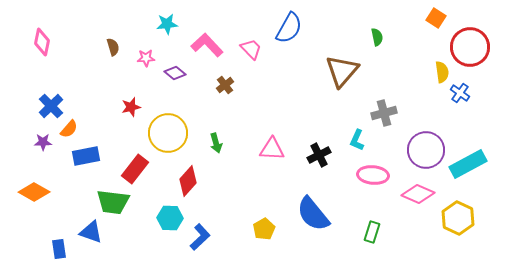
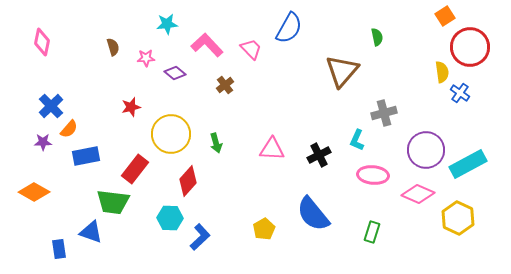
orange square at (436, 18): moved 9 px right, 2 px up; rotated 24 degrees clockwise
yellow circle at (168, 133): moved 3 px right, 1 px down
